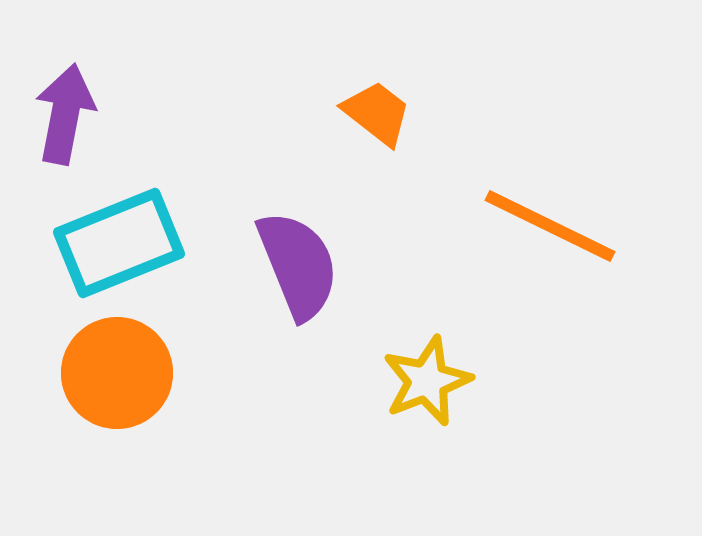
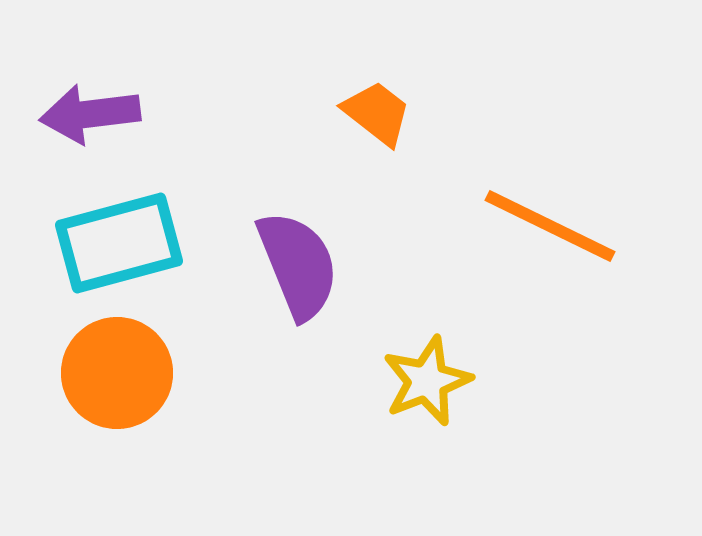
purple arrow: moved 25 px right; rotated 108 degrees counterclockwise
cyan rectangle: rotated 7 degrees clockwise
